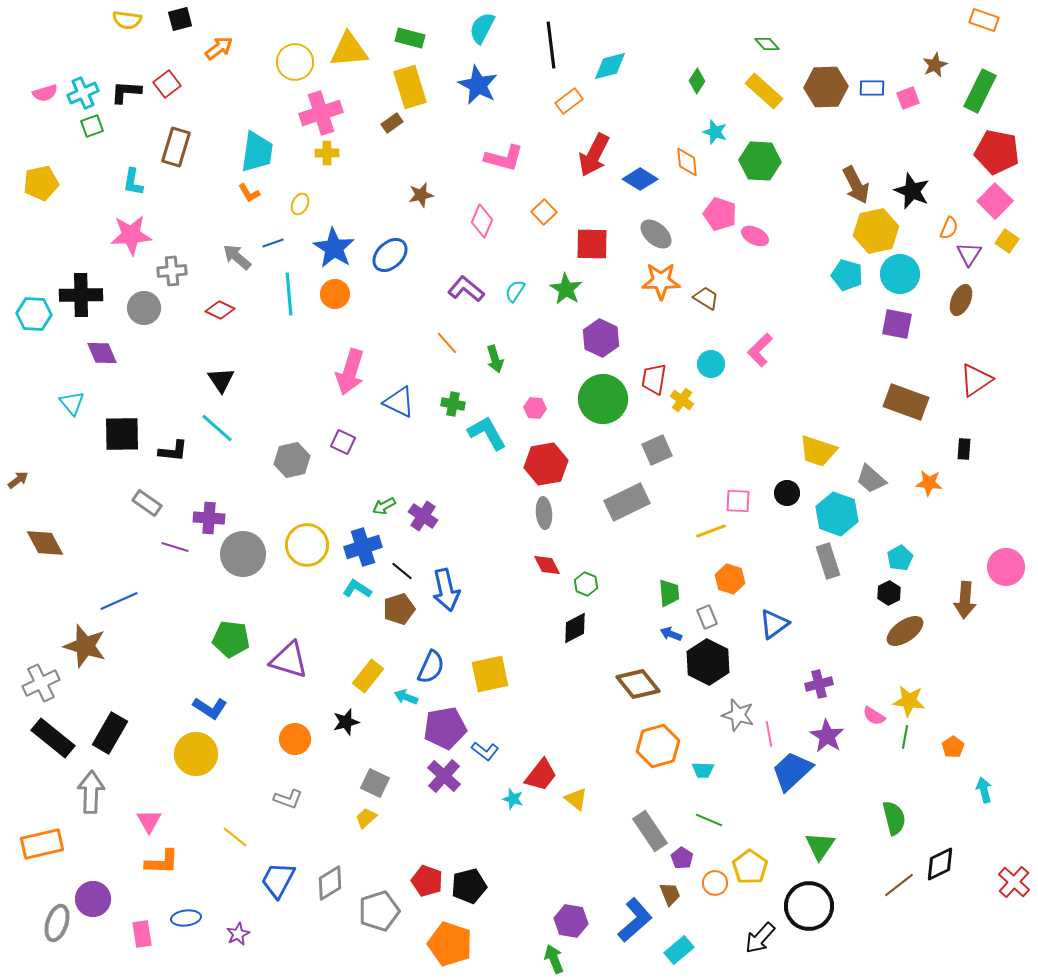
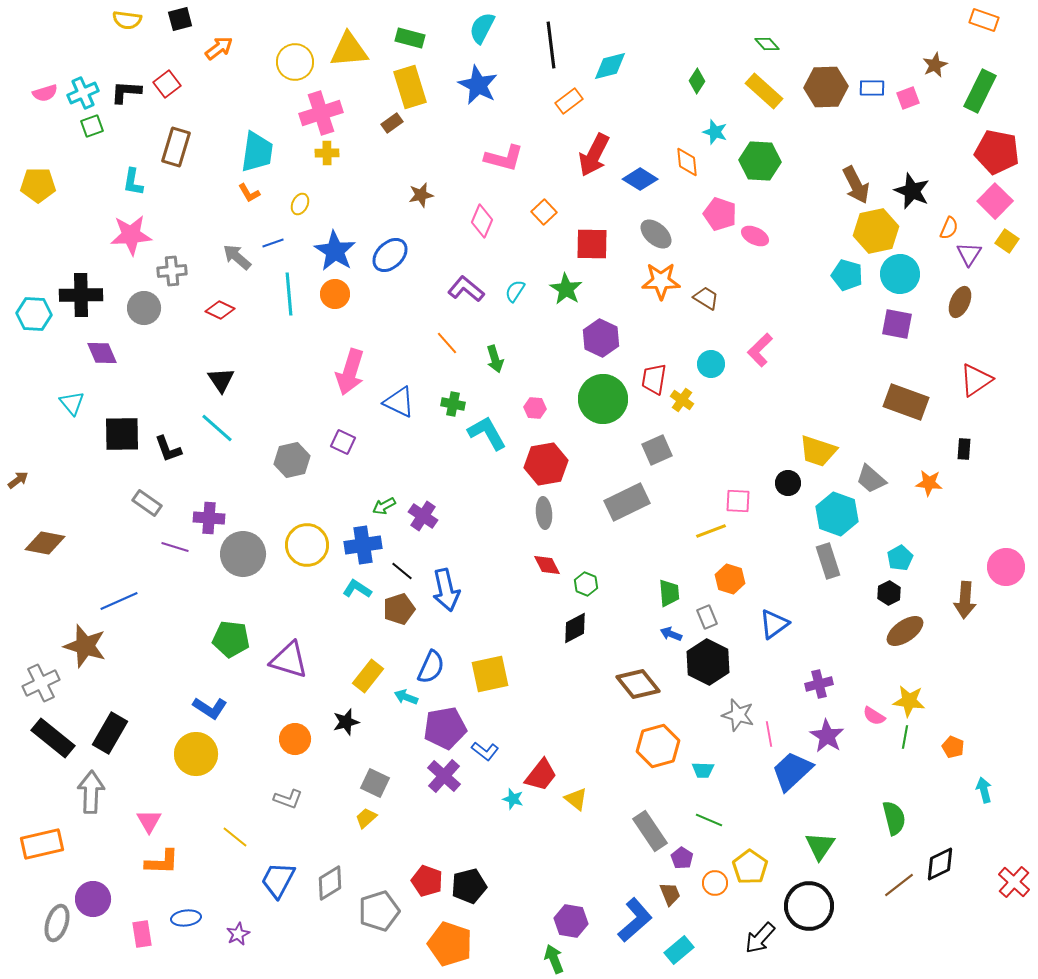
yellow pentagon at (41, 183): moved 3 px left, 2 px down; rotated 12 degrees clockwise
blue star at (334, 248): moved 1 px right, 3 px down
brown ellipse at (961, 300): moved 1 px left, 2 px down
black L-shape at (173, 451): moved 5 px left, 2 px up; rotated 64 degrees clockwise
black circle at (787, 493): moved 1 px right, 10 px up
brown diamond at (45, 543): rotated 51 degrees counterclockwise
blue cross at (363, 547): moved 2 px up; rotated 9 degrees clockwise
orange pentagon at (953, 747): rotated 15 degrees counterclockwise
